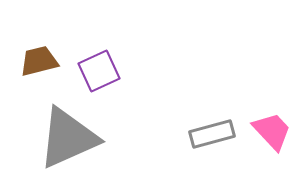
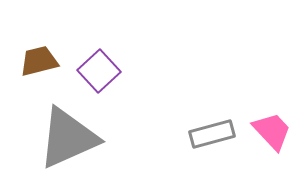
purple square: rotated 18 degrees counterclockwise
